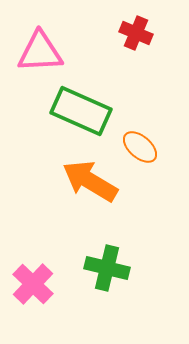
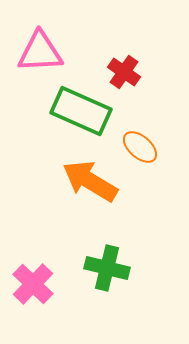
red cross: moved 12 px left, 39 px down; rotated 12 degrees clockwise
